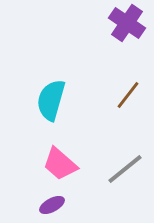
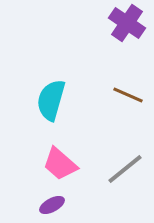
brown line: rotated 76 degrees clockwise
